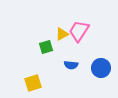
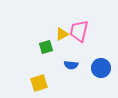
pink trapezoid: rotated 20 degrees counterclockwise
yellow square: moved 6 px right
